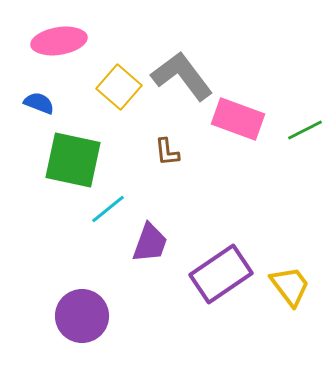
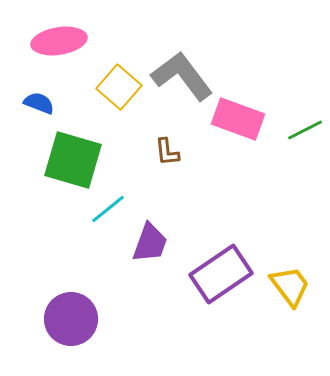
green square: rotated 4 degrees clockwise
purple circle: moved 11 px left, 3 px down
